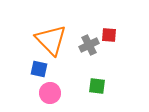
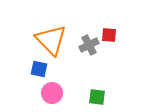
green square: moved 11 px down
pink circle: moved 2 px right
